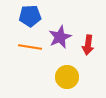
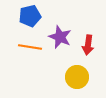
blue pentagon: rotated 10 degrees counterclockwise
purple star: rotated 25 degrees counterclockwise
yellow circle: moved 10 px right
